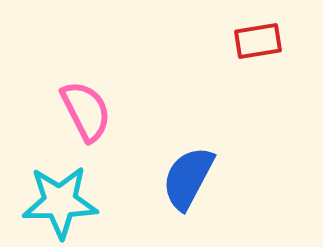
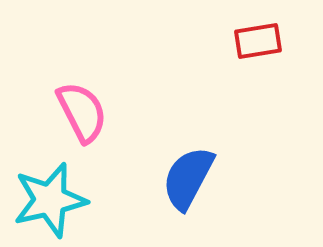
pink semicircle: moved 4 px left, 1 px down
cyan star: moved 10 px left, 2 px up; rotated 12 degrees counterclockwise
